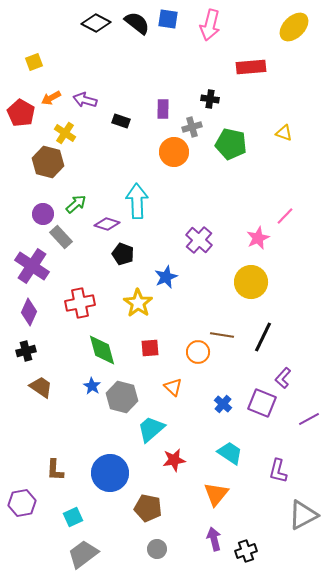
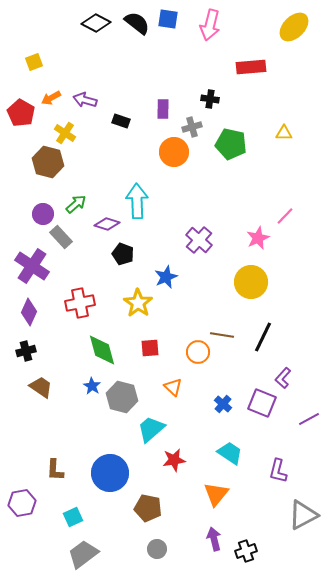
yellow triangle at (284, 133): rotated 18 degrees counterclockwise
